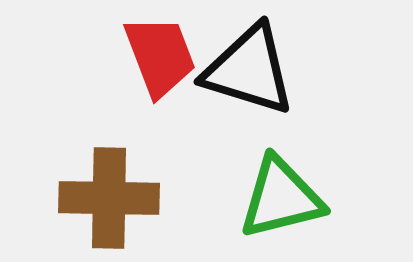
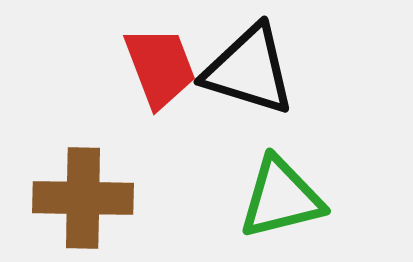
red trapezoid: moved 11 px down
brown cross: moved 26 px left
